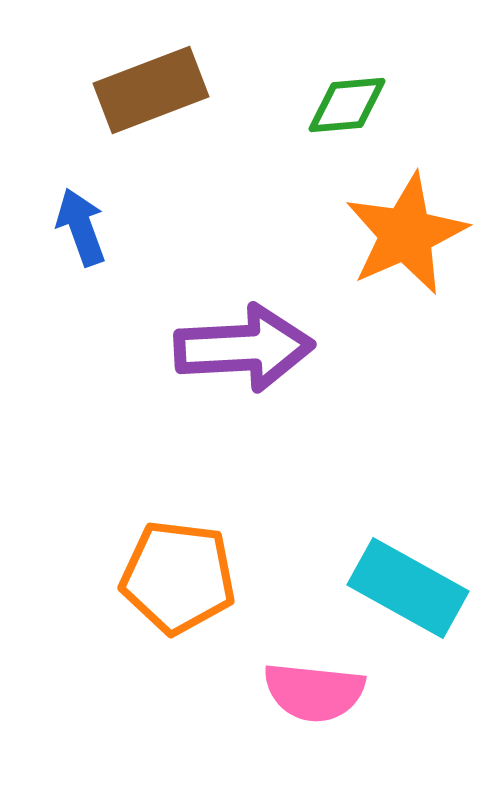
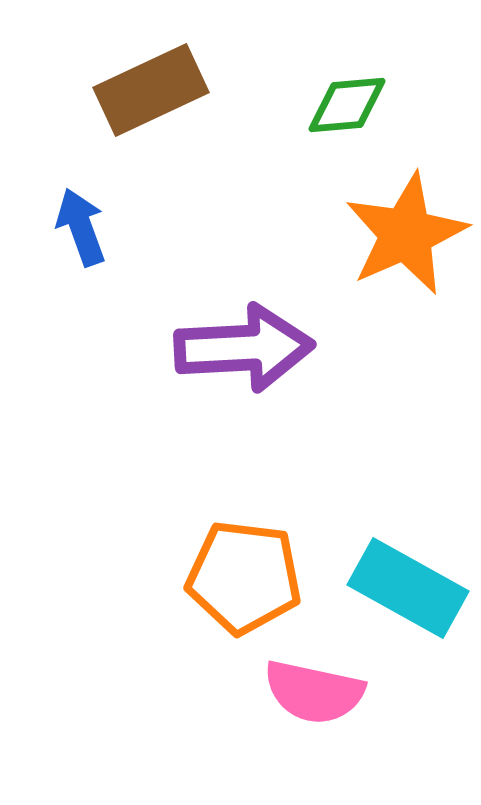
brown rectangle: rotated 4 degrees counterclockwise
orange pentagon: moved 66 px right
pink semicircle: rotated 6 degrees clockwise
